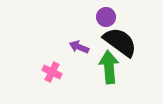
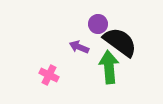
purple circle: moved 8 px left, 7 px down
pink cross: moved 3 px left, 3 px down
